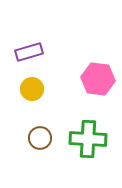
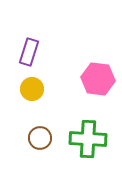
purple rectangle: rotated 56 degrees counterclockwise
